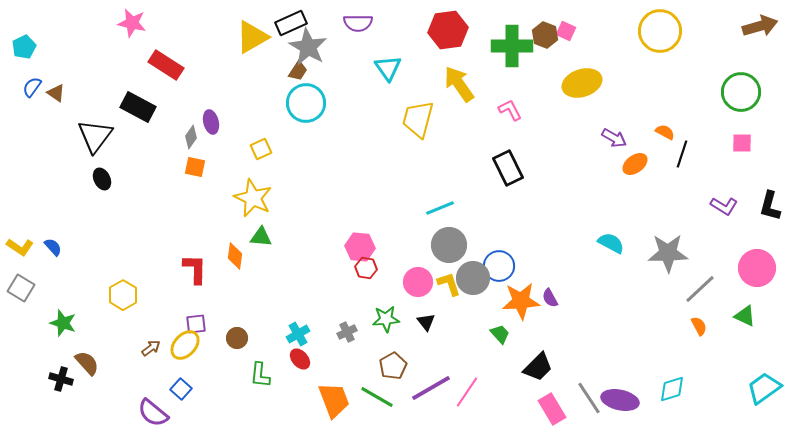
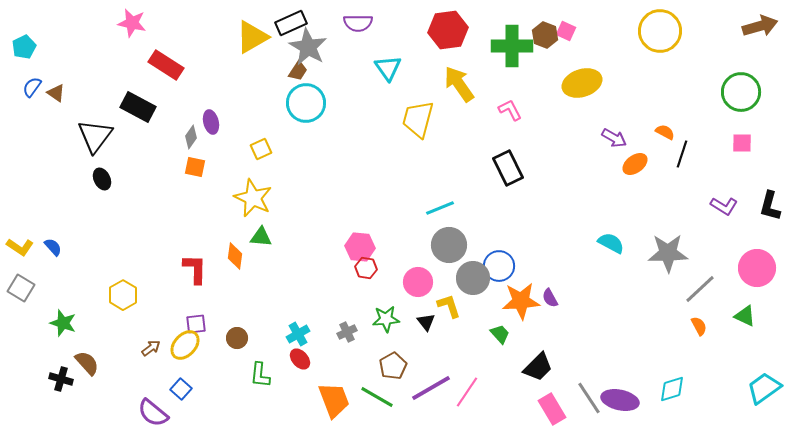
yellow L-shape at (449, 284): moved 22 px down
